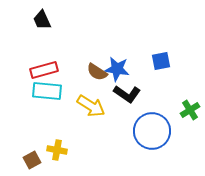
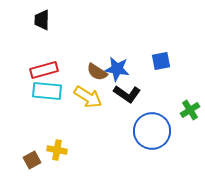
black trapezoid: rotated 25 degrees clockwise
yellow arrow: moved 3 px left, 9 px up
